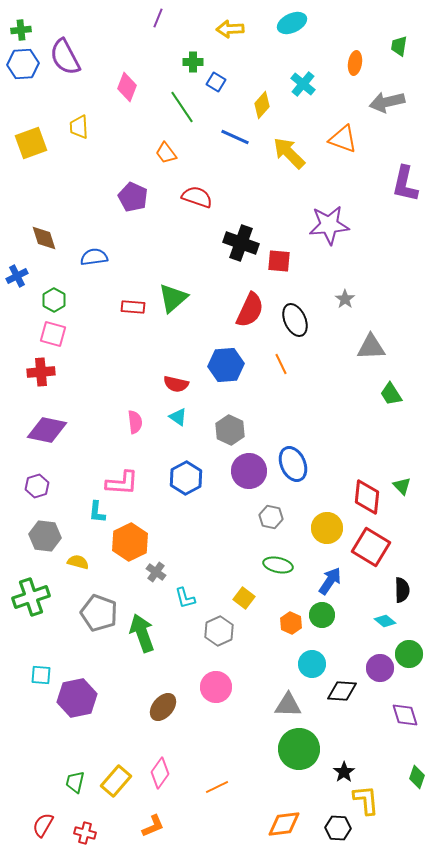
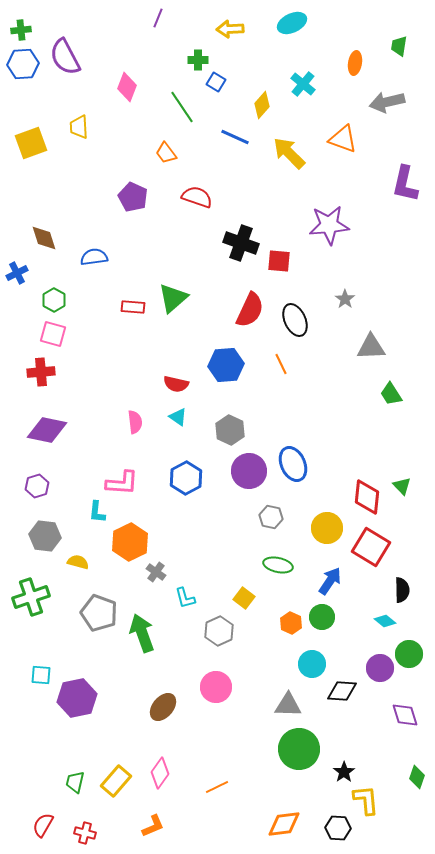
green cross at (193, 62): moved 5 px right, 2 px up
blue cross at (17, 276): moved 3 px up
green circle at (322, 615): moved 2 px down
